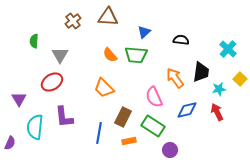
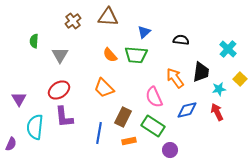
red ellipse: moved 7 px right, 8 px down
purple semicircle: moved 1 px right, 1 px down
